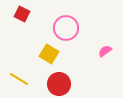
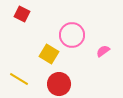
pink circle: moved 6 px right, 7 px down
pink semicircle: moved 2 px left
